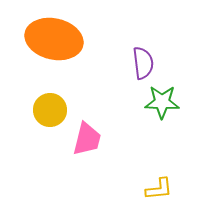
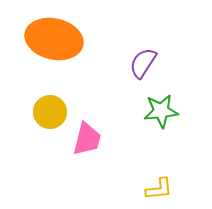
purple semicircle: rotated 140 degrees counterclockwise
green star: moved 1 px left, 9 px down; rotated 8 degrees counterclockwise
yellow circle: moved 2 px down
